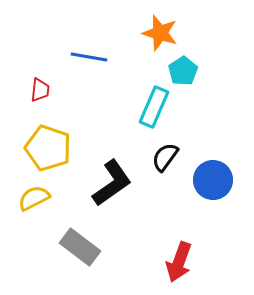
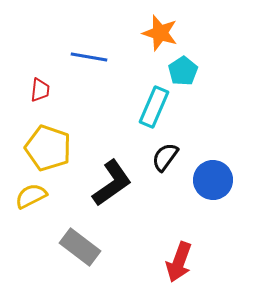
yellow semicircle: moved 3 px left, 2 px up
